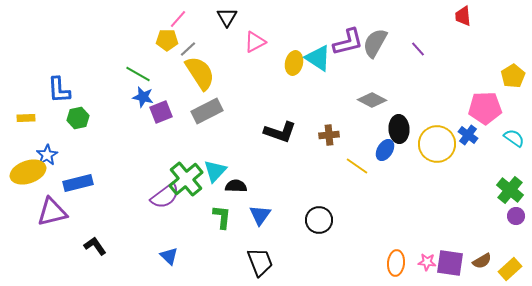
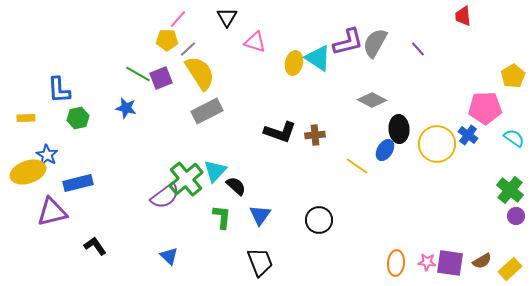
pink triangle at (255, 42): rotated 45 degrees clockwise
blue star at (143, 97): moved 17 px left, 11 px down
purple square at (161, 112): moved 34 px up
brown cross at (329, 135): moved 14 px left
blue star at (47, 155): rotated 10 degrees counterclockwise
black semicircle at (236, 186): rotated 40 degrees clockwise
